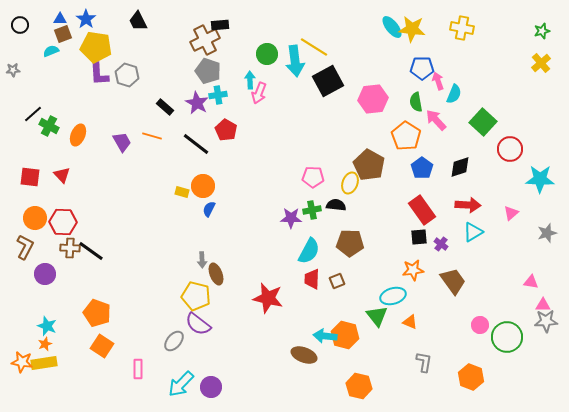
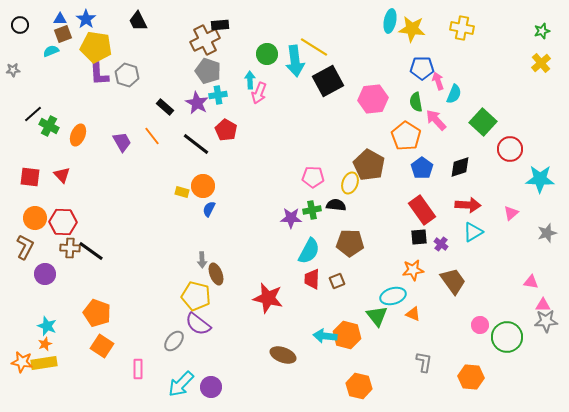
cyan ellipse at (392, 27): moved 2 px left, 6 px up; rotated 50 degrees clockwise
orange line at (152, 136): rotated 36 degrees clockwise
orange triangle at (410, 322): moved 3 px right, 8 px up
orange hexagon at (345, 335): moved 2 px right
brown ellipse at (304, 355): moved 21 px left
orange hexagon at (471, 377): rotated 15 degrees counterclockwise
